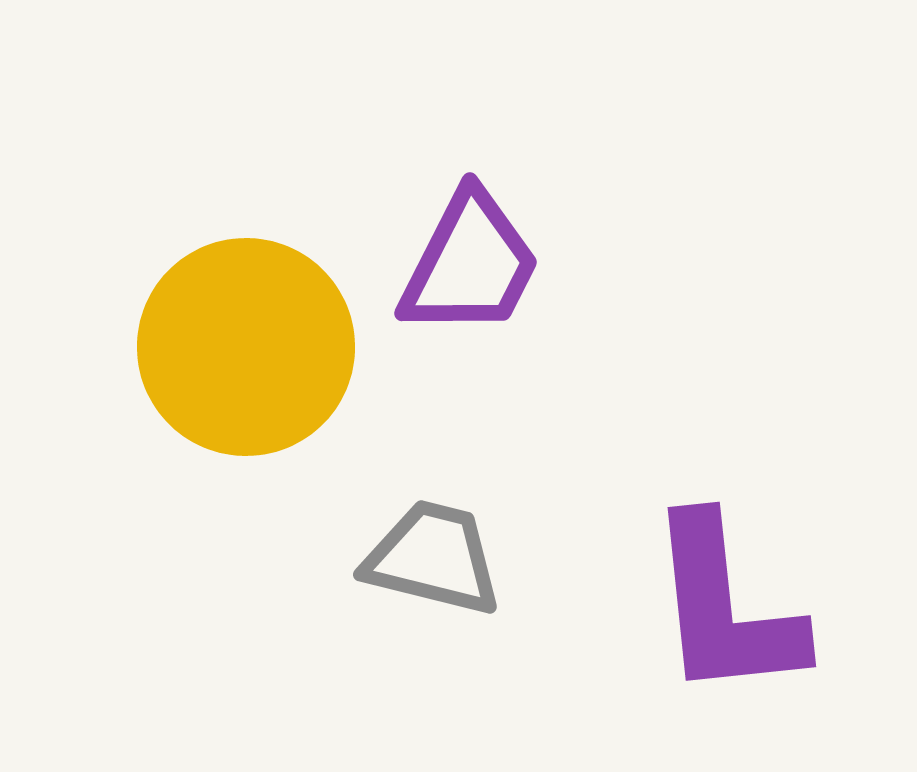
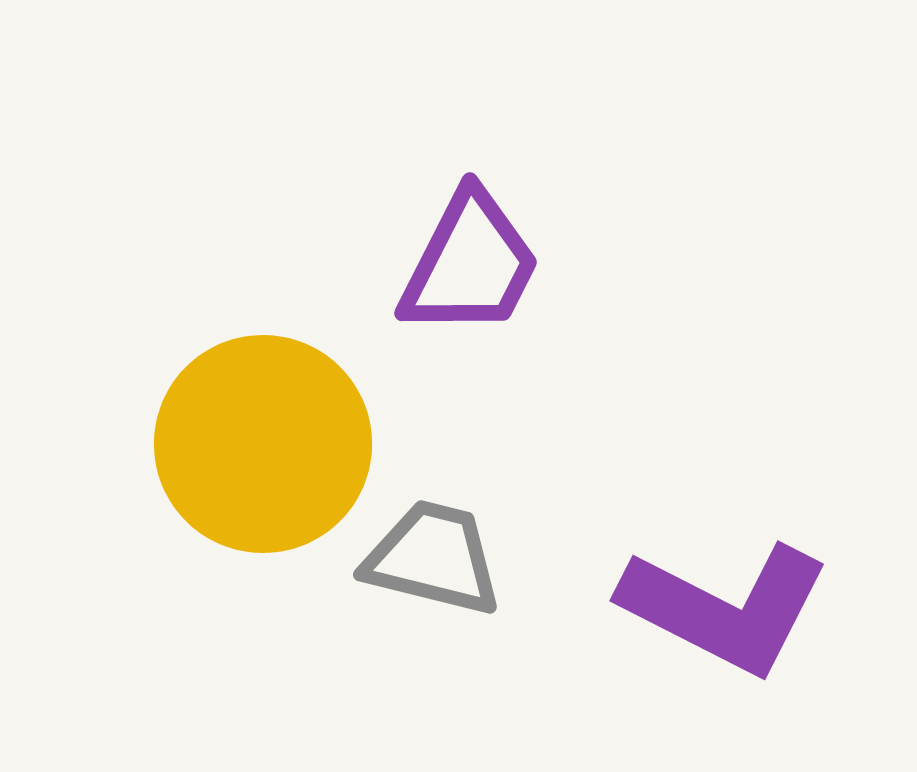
yellow circle: moved 17 px right, 97 px down
purple L-shape: rotated 57 degrees counterclockwise
